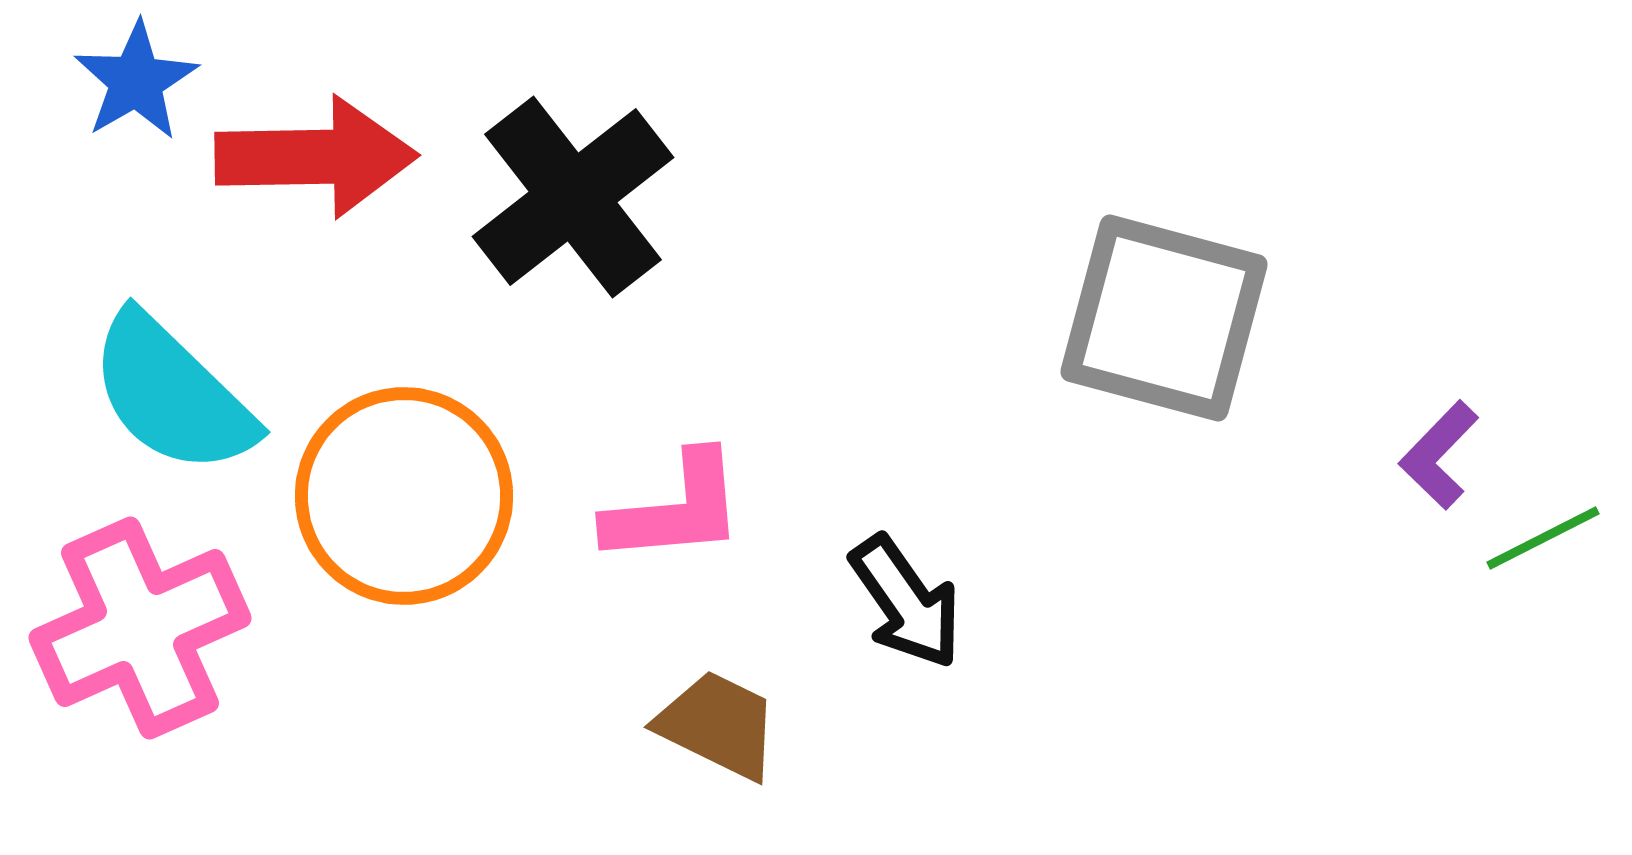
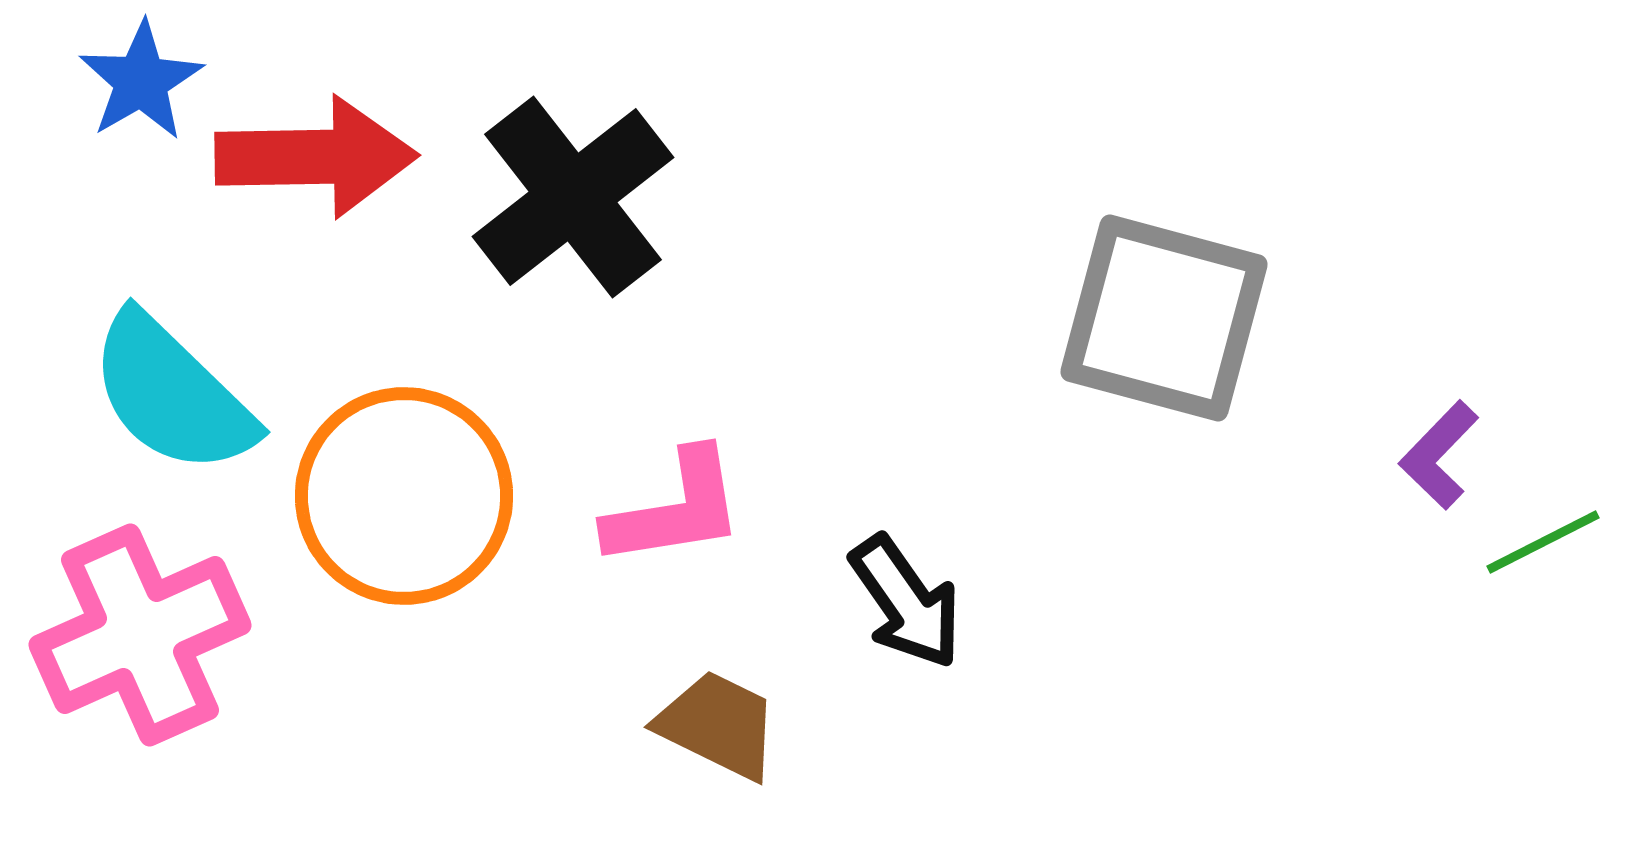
blue star: moved 5 px right
pink L-shape: rotated 4 degrees counterclockwise
green line: moved 4 px down
pink cross: moved 7 px down
